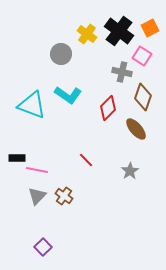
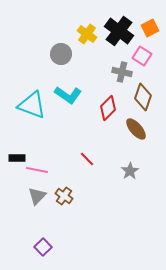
red line: moved 1 px right, 1 px up
